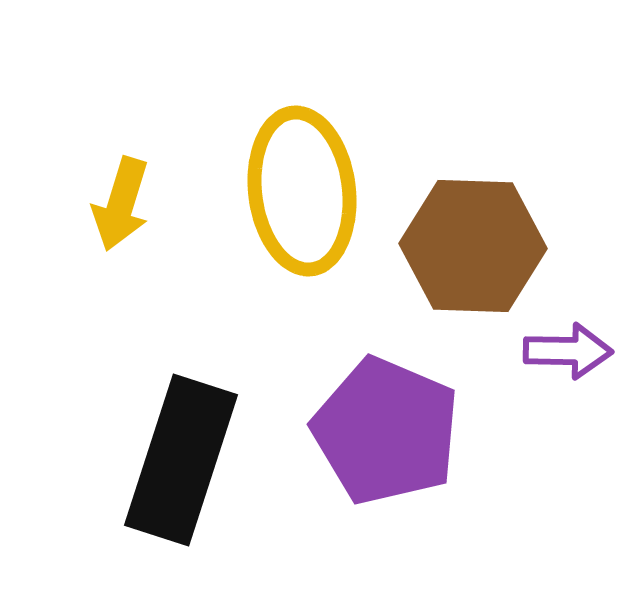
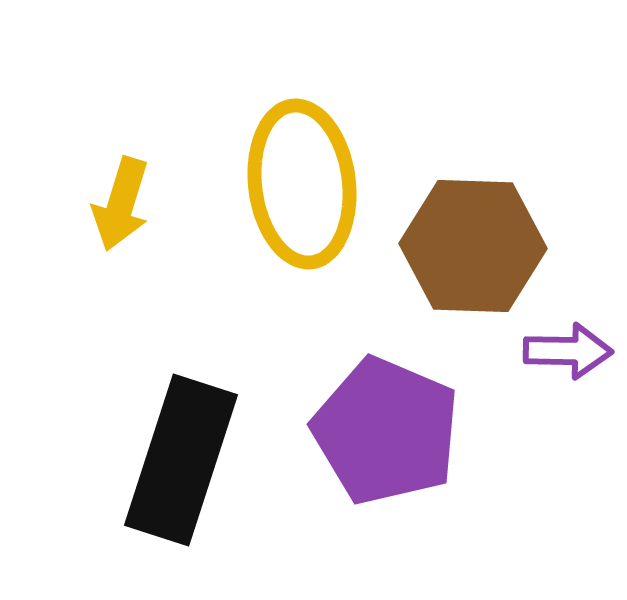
yellow ellipse: moved 7 px up
